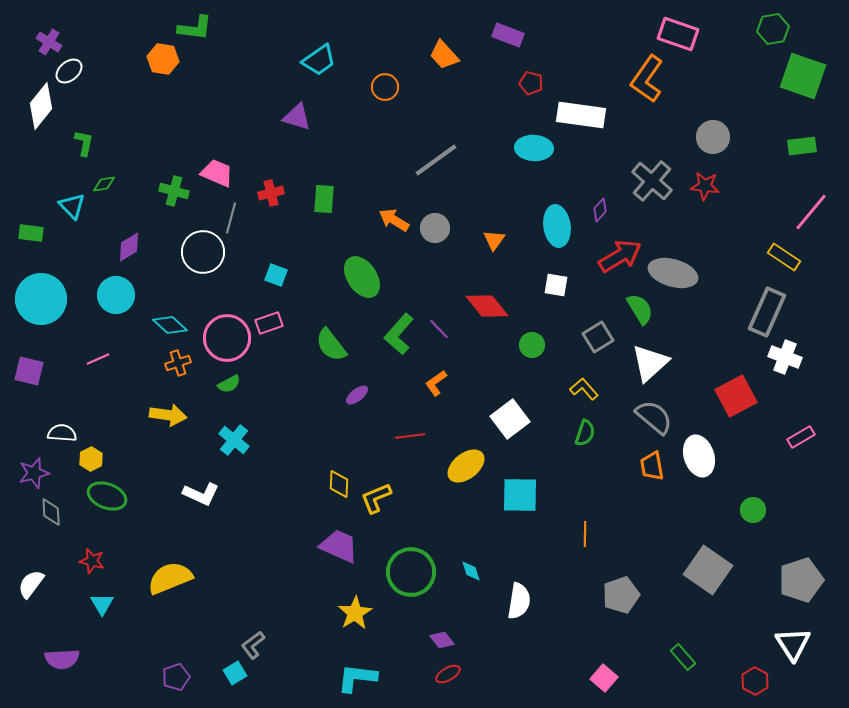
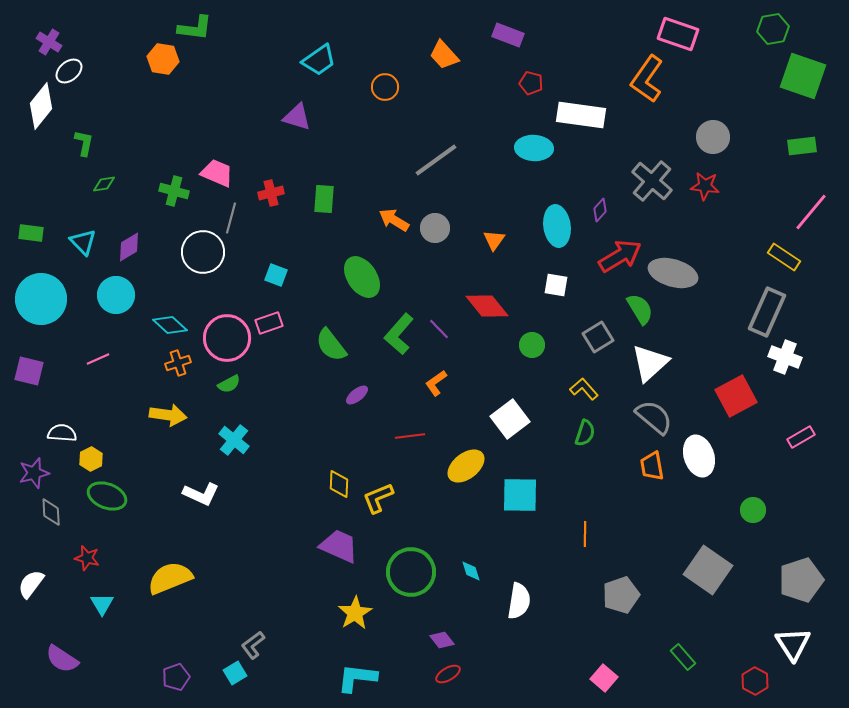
cyan triangle at (72, 206): moved 11 px right, 36 px down
yellow L-shape at (376, 498): moved 2 px right
red star at (92, 561): moved 5 px left, 3 px up
purple semicircle at (62, 659): rotated 36 degrees clockwise
